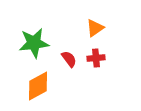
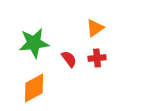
red cross: moved 1 px right
orange diamond: moved 4 px left, 2 px down
